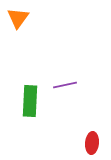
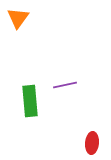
green rectangle: rotated 8 degrees counterclockwise
